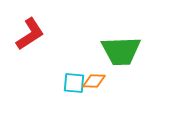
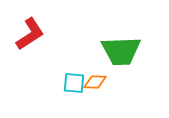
orange diamond: moved 1 px right, 1 px down
